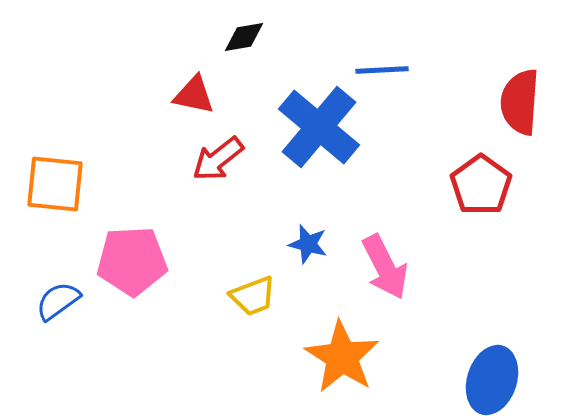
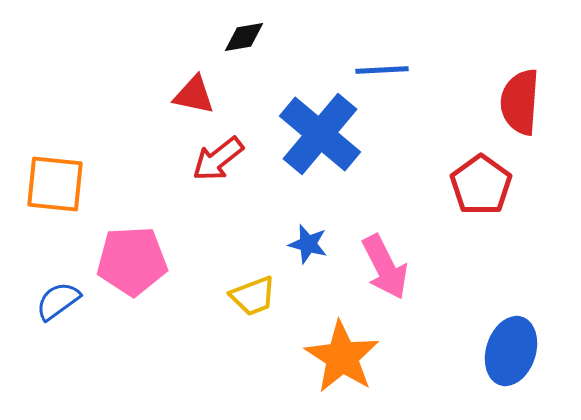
blue cross: moved 1 px right, 7 px down
blue ellipse: moved 19 px right, 29 px up
